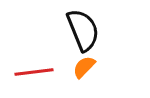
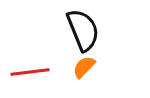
red line: moved 4 px left
